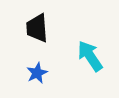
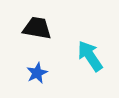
black trapezoid: rotated 104 degrees clockwise
